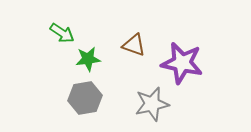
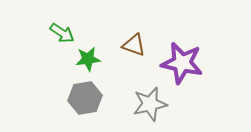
gray star: moved 2 px left
